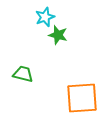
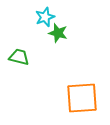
green star: moved 2 px up
green trapezoid: moved 4 px left, 17 px up
